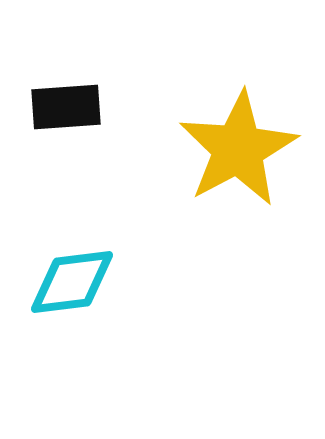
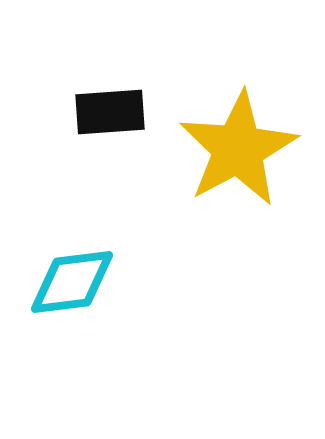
black rectangle: moved 44 px right, 5 px down
